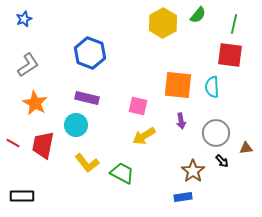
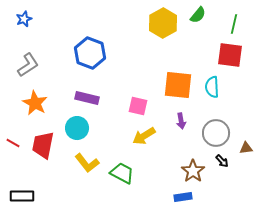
cyan circle: moved 1 px right, 3 px down
